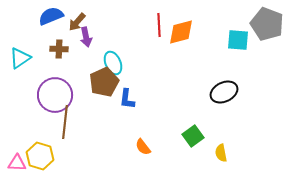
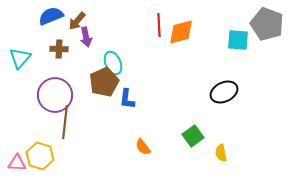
brown arrow: moved 1 px up
cyan triangle: rotated 15 degrees counterclockwise
